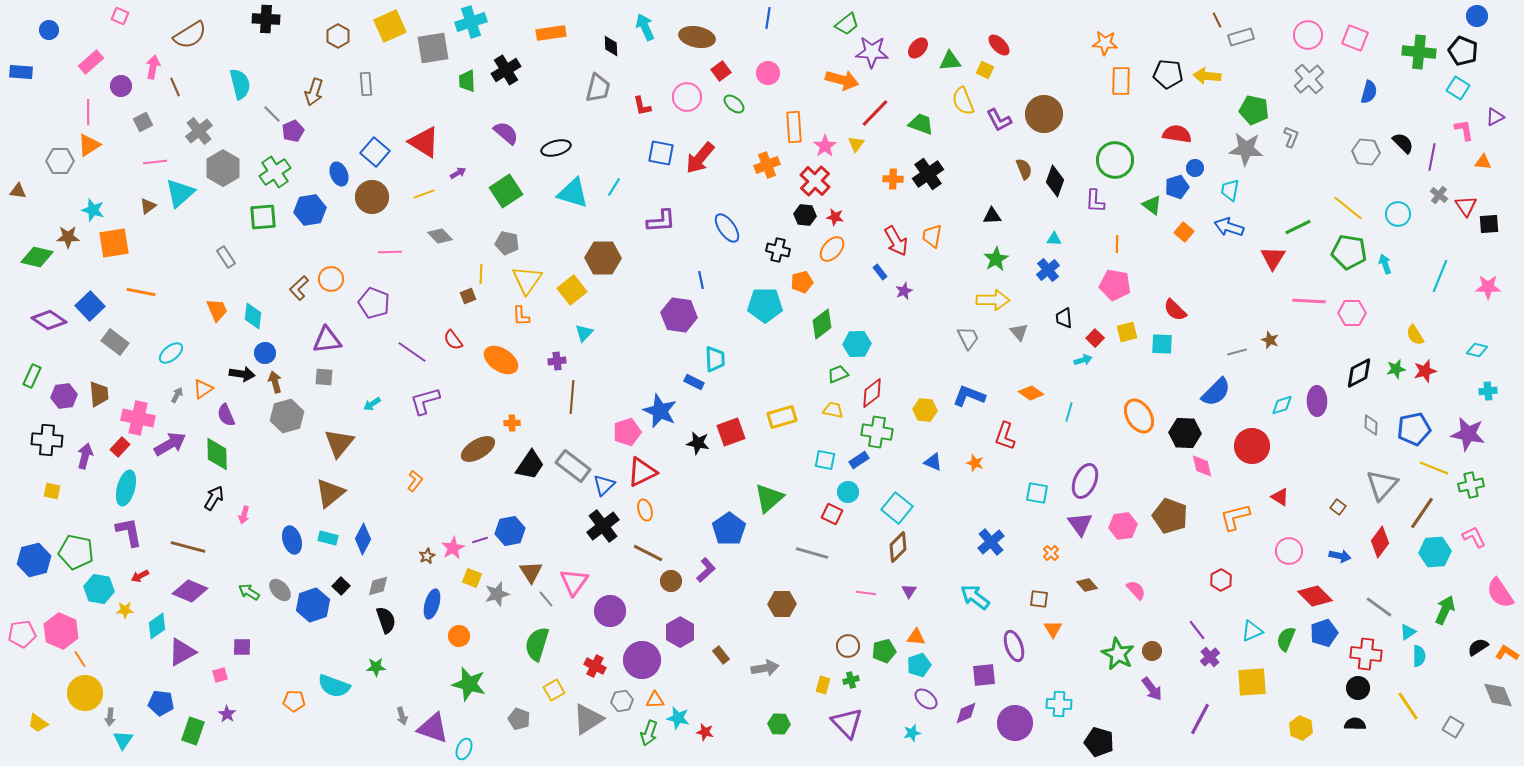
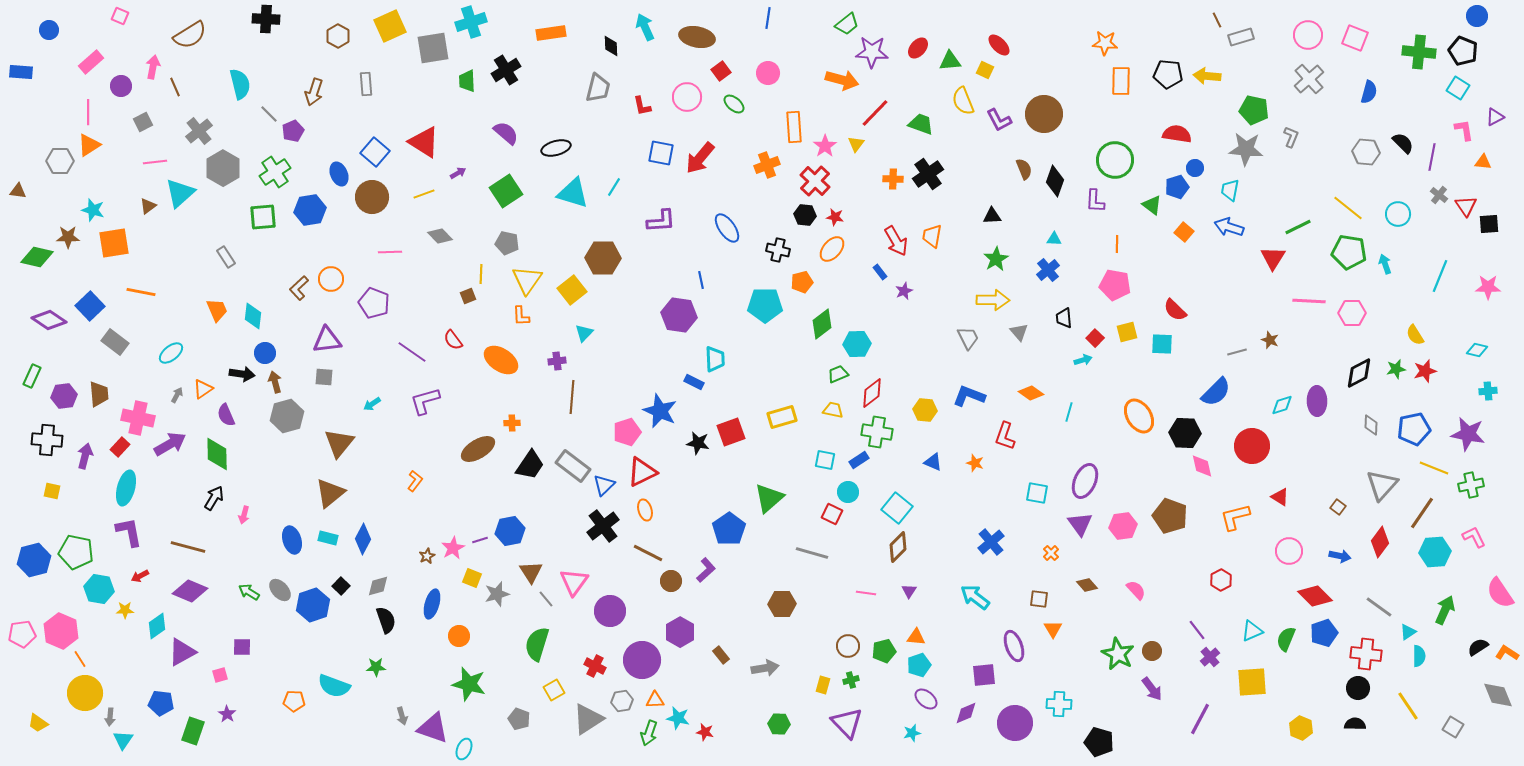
gray line at (272, 114): moved 3 px left
